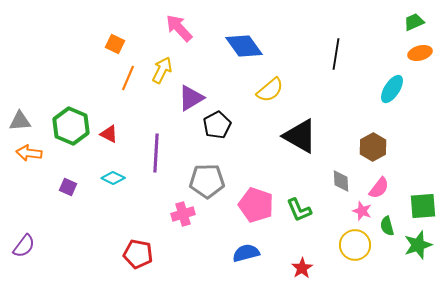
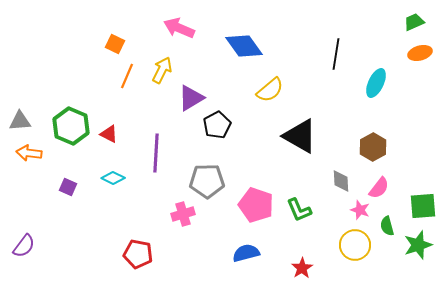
pink arrow: rotated 24 degrees counterclockwise
orange line: moved 1 px left, 2 px up
cyan ellipse: moved 16 px left, 6 px up; rotated 8 degrees counterclockwise
pink star: moved 2 px left, 1 px up
